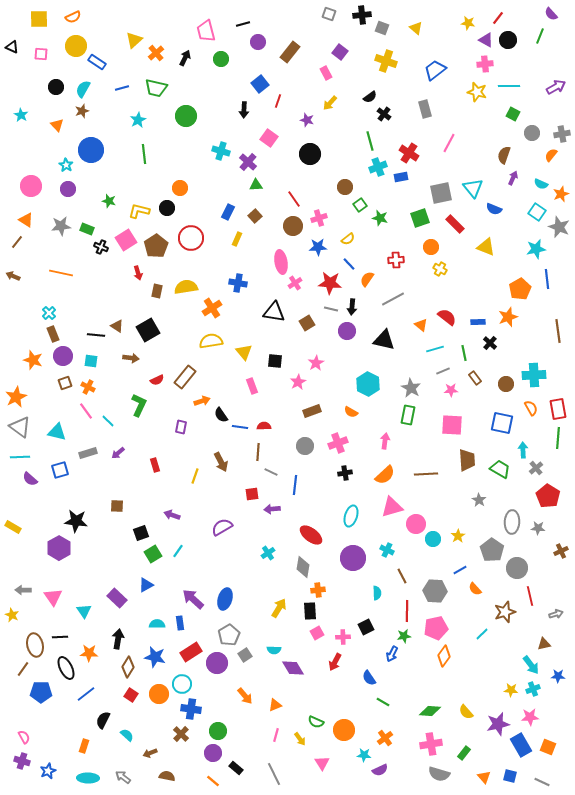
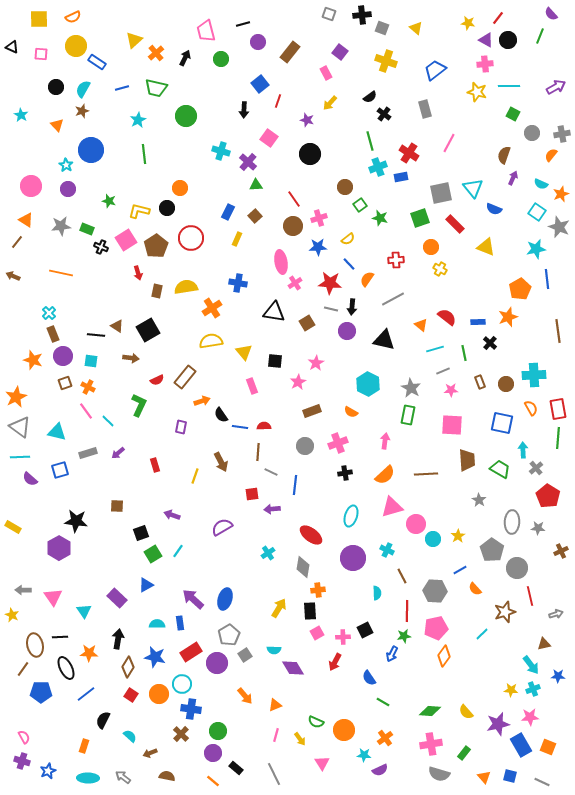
brown rectangle at (475, 378): moved 5 px right, 4 px down; rotated 16 degrees clockwise
black square at (366, 627): moved 1 px left, 3 px down
cyan semicircle at (127, 735): moved 3 px right, 1 px down
